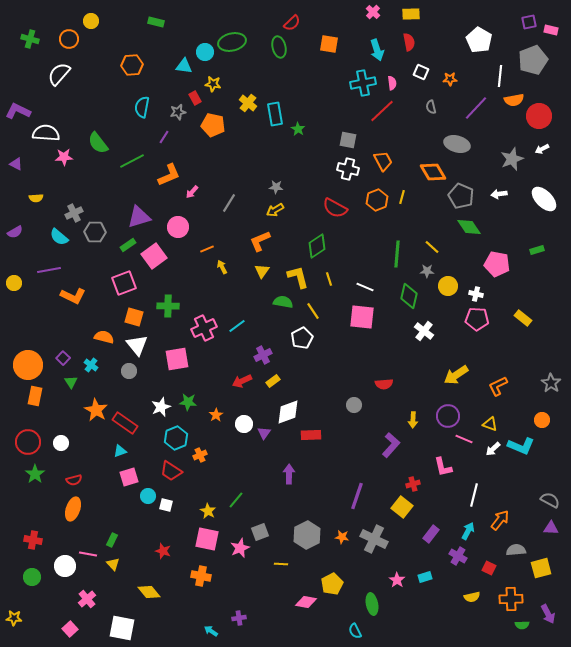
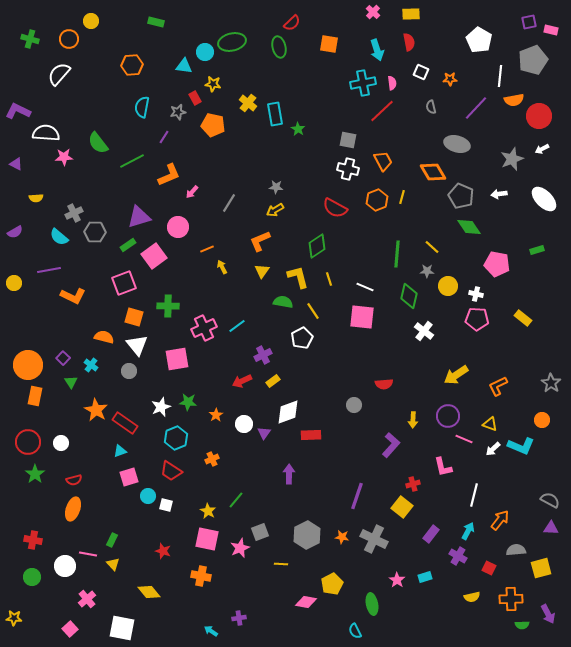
orange cross at (200, 455): moved 12 px right, 4 px down
